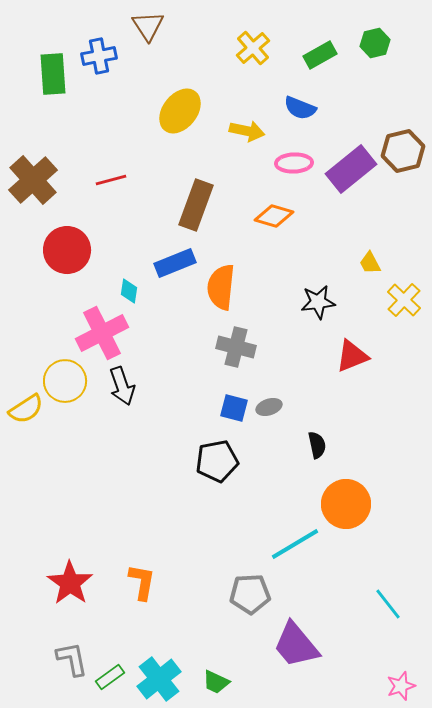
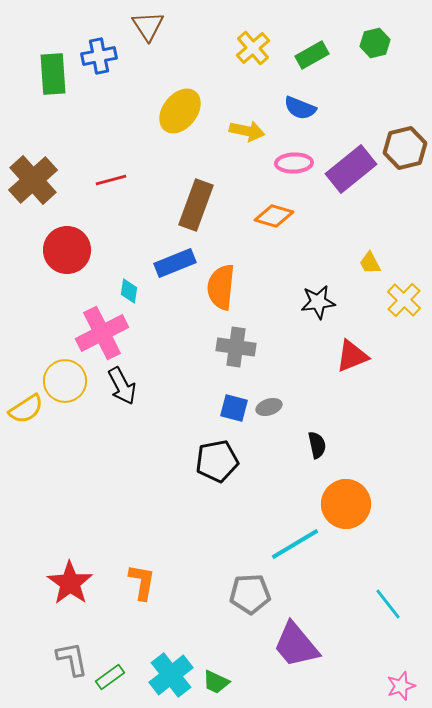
green rectangle at (320, 55): moved 8 px left
brown hexagon at (403, 151): moved 2 px right, 3 px up
gray cross at (236, 347): rotated 6 degrees counterclockwise
black arrow at (122, 386): rotated 9 degrees counterclockwise
cyan cross at (159, 679): moved 12 px right, 4 px up
